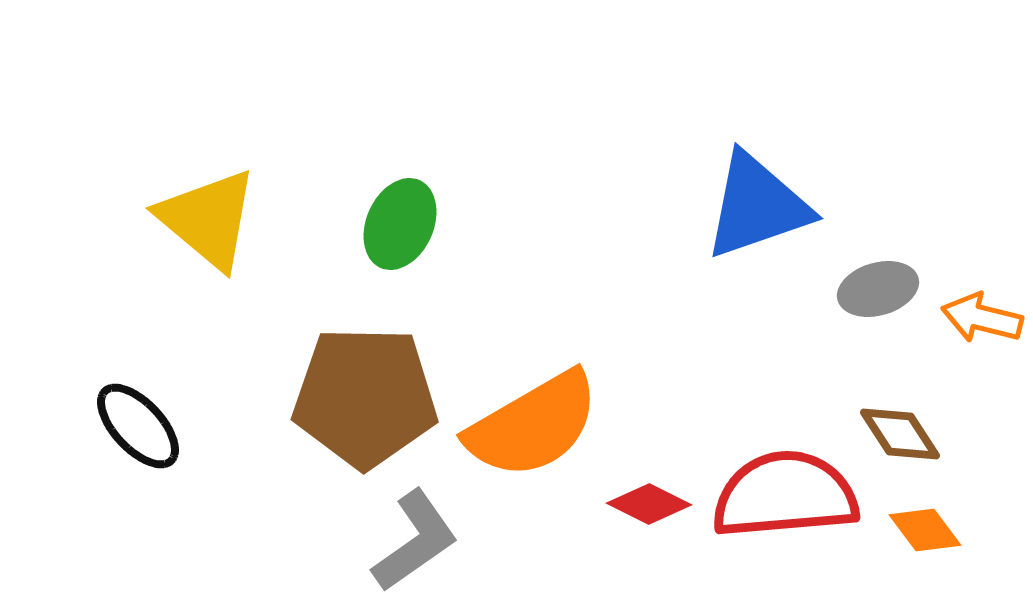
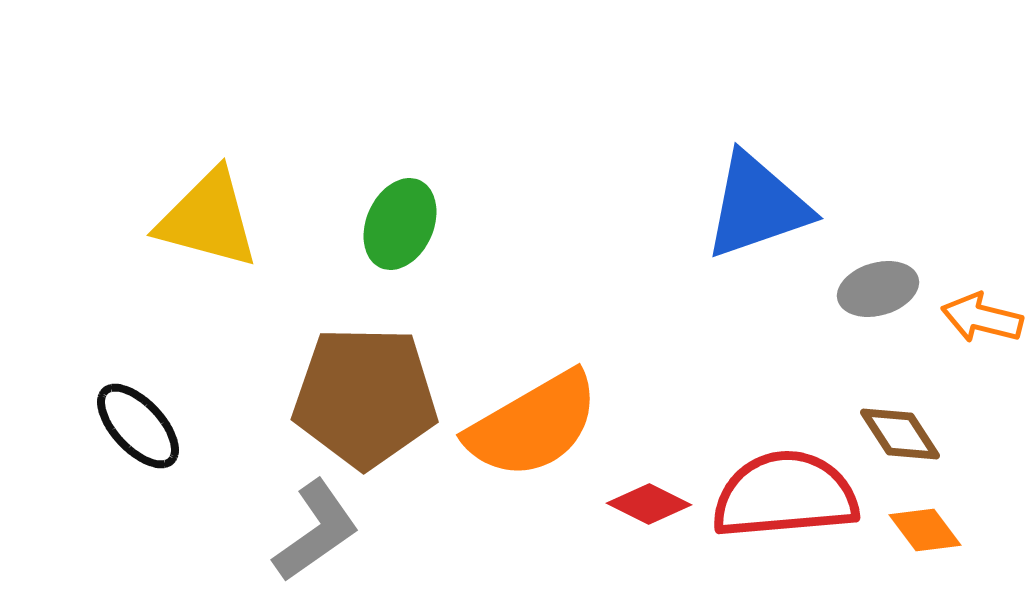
yellow triangle: rotated 25 degrees counterclockwise
gray L-shape: moved 99 px left, 10 px up
